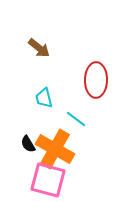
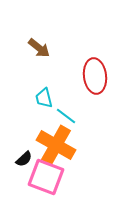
red ellipse: moved 1 px left, 4 px up; rotated 8 degrees counterclockwise
cyan line: moved 10 px left, 3 px up
black semicircle: moved 4 px left, 15 px down; rotated 102 degrees counterclockwise
orange cross: moved 1 px right, 4 px up
pink square: moved 2 px left, 3 px up; rotated 6 degrees clockwise
